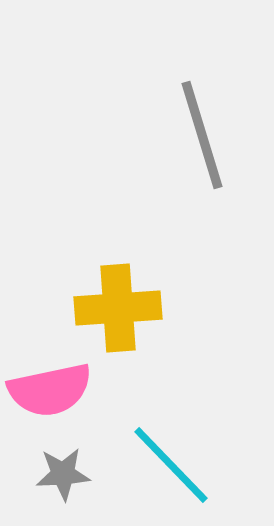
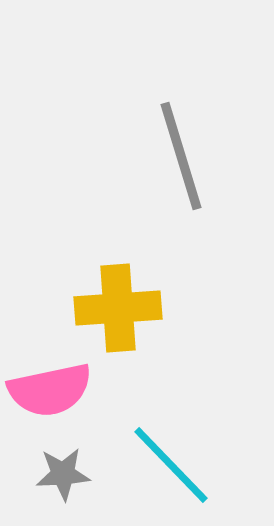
gray line: moved 21 px left, 21 px down
